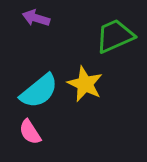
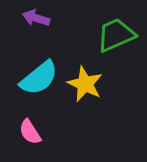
green trapezoid: moved 1 px right, 1 px up
cyan semicircle: moved 13 px up
